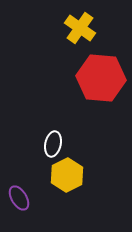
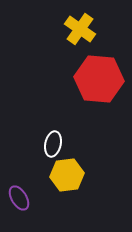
yellow cross: moved 1 px down
red hexagon: moved 2 px left, 1 px down
yellow hexagon: rotated 20 degrees clockwise
